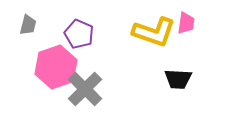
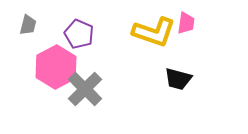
pink hexagon: rotated 9 degrees counterclockwise
black trapezoid: rotated 12 degrees clockwise
